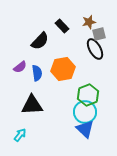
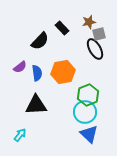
black rectangle: moved 2 px down
orange hexagon: moved 3 px down
black triangle: moved 4 px right
blue triangle: moved 4 px right, 5 px down
